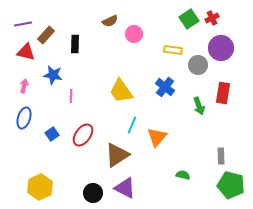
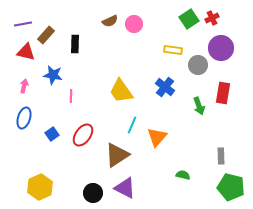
pink circle: moved 10 px up
green pentagon: moved 2 px down
